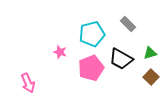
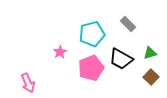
pink star: rotated 24 degrees clockwise
